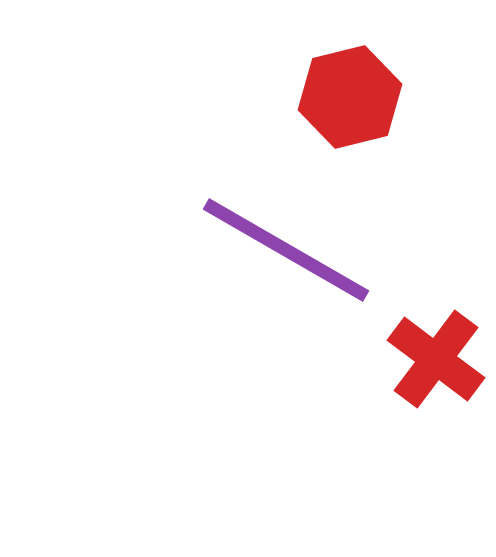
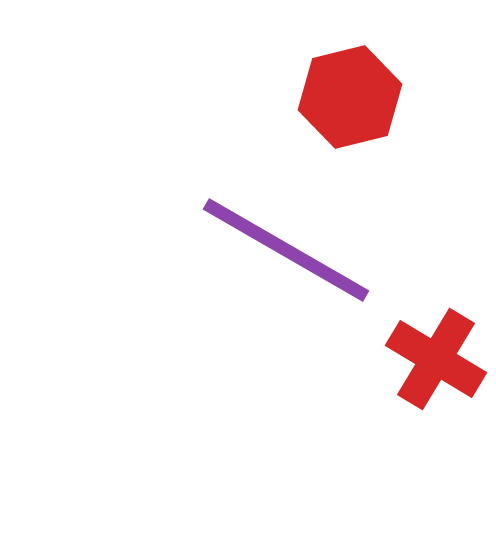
red cross: rotated 6 degrees counterclockwise
